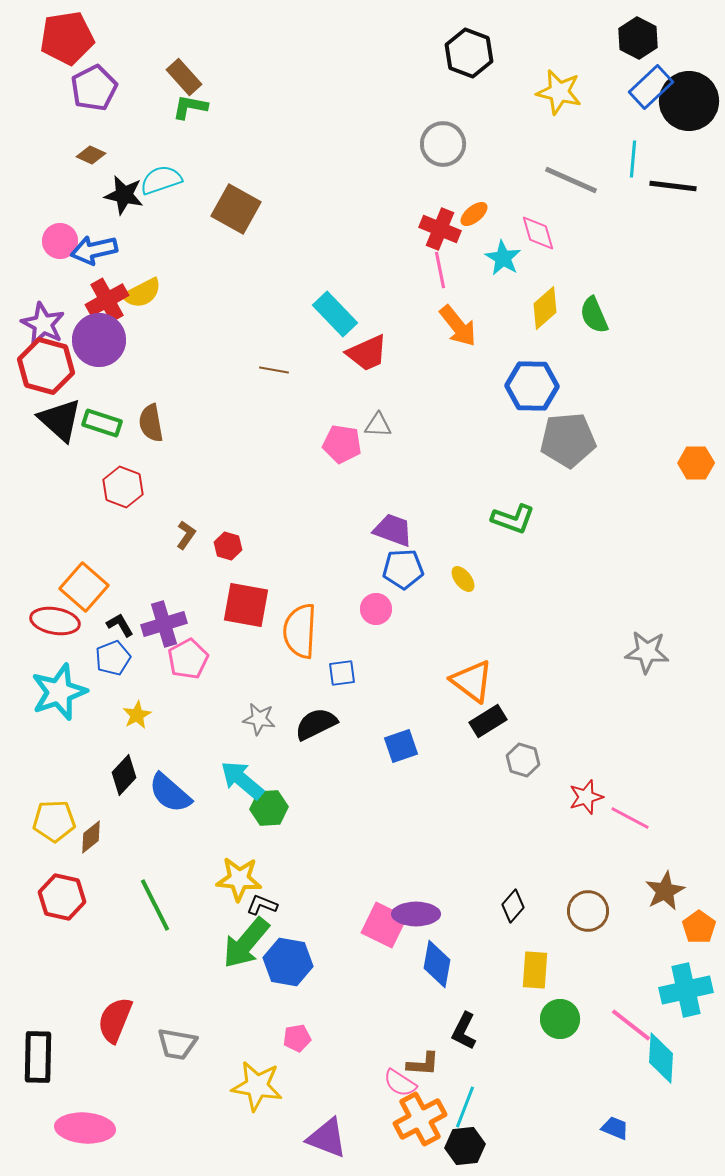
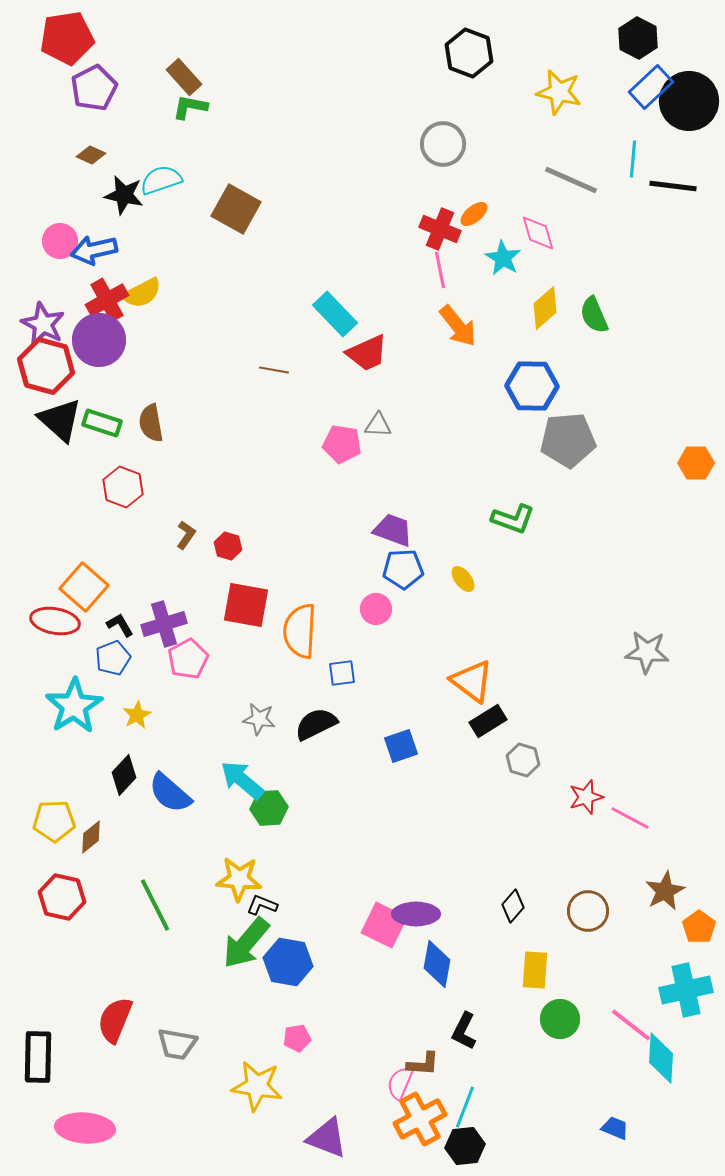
cyan star at (59, 692): moved 15 px right, 14 px down; rotated 12 degrees counterclockwise
pink semicircle at (400, 1083): rotated 80 degrees clockwise
